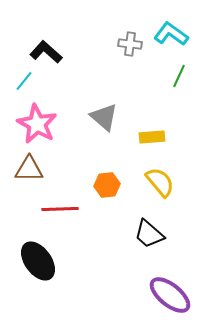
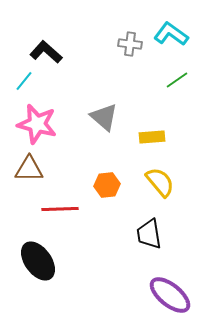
green line: moved 2 px left, 4 px down; rotated 30 degrees clockwise
pink star: rotated 15 degrees counterclockwise
black trapezoid: rotated 40 degrees clockwise
